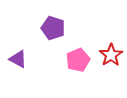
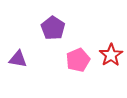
purple pentagon: rotated 15 degrees clockwise
purple triangle: rotated 18 degrees counterclockwise
